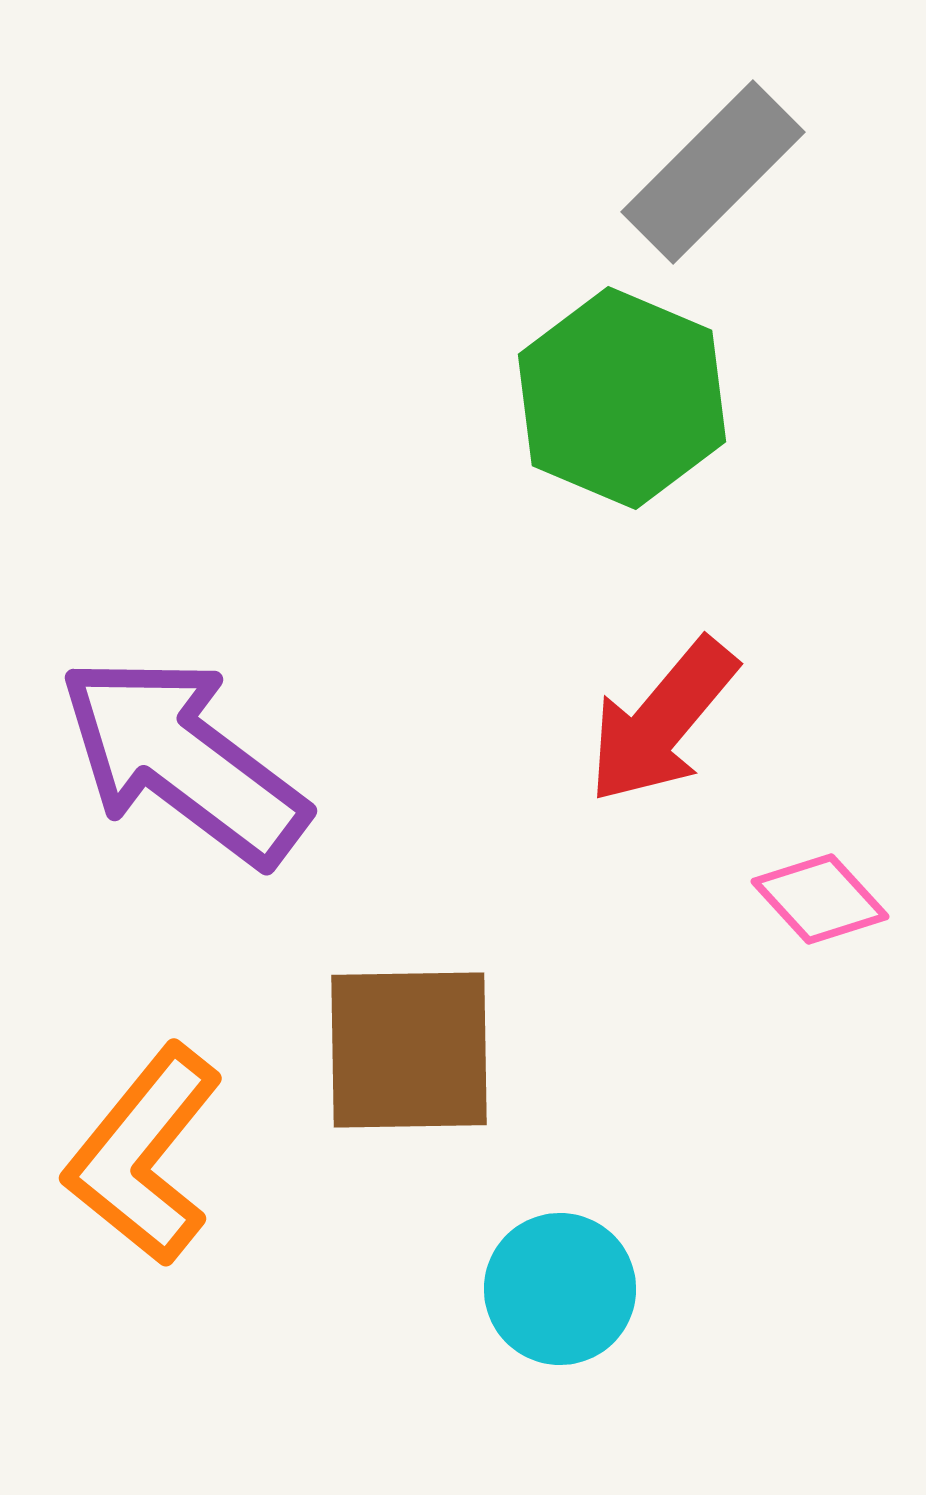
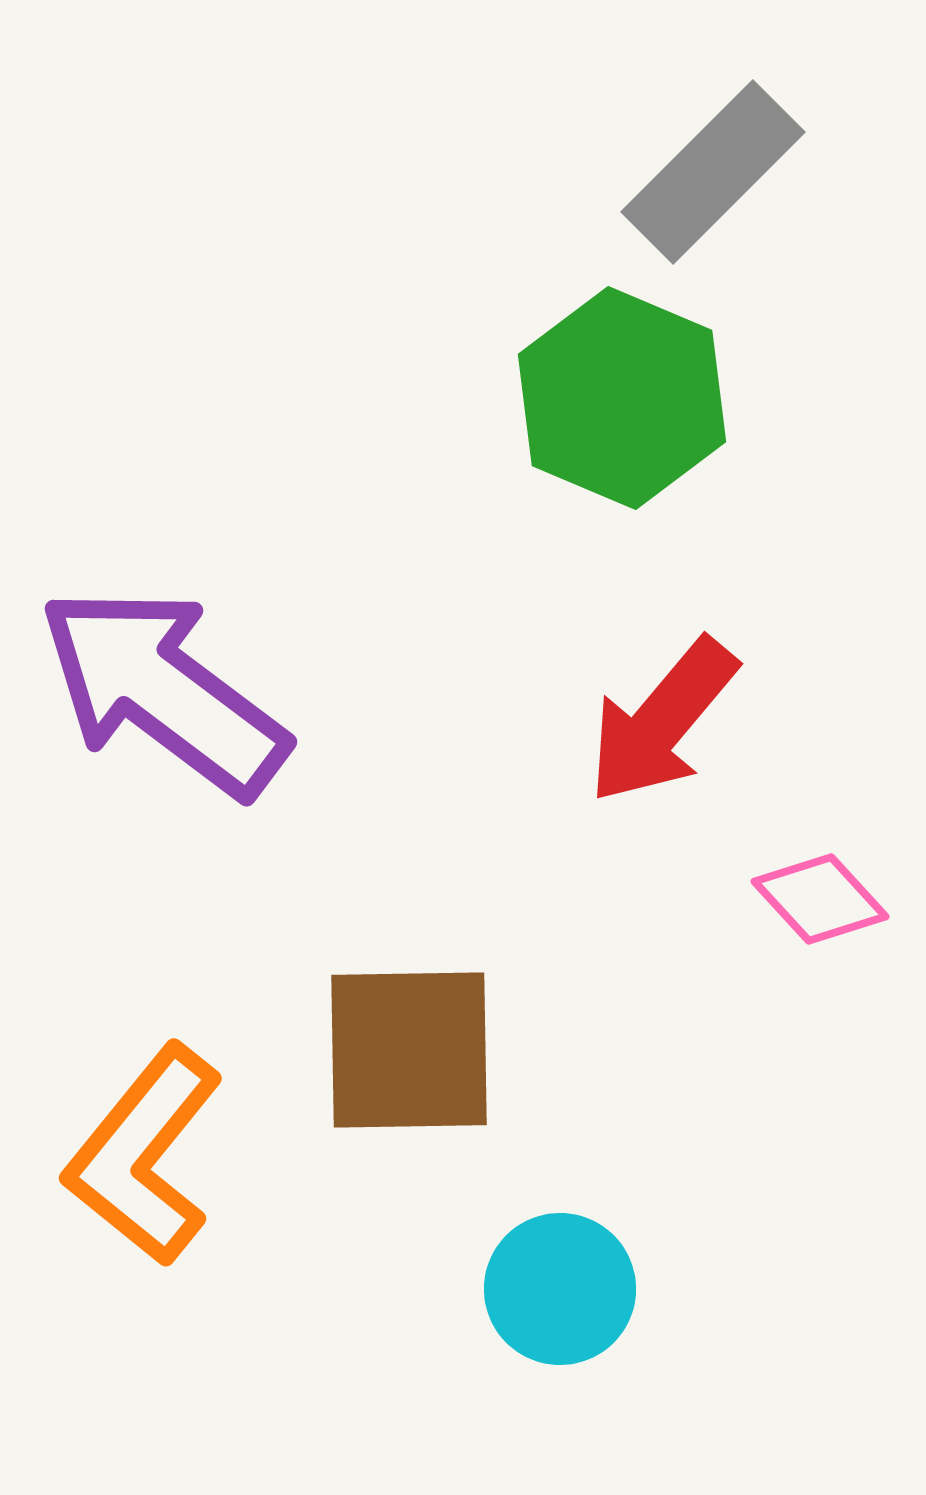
purple arrow: moved 20 px left, 69 px up
